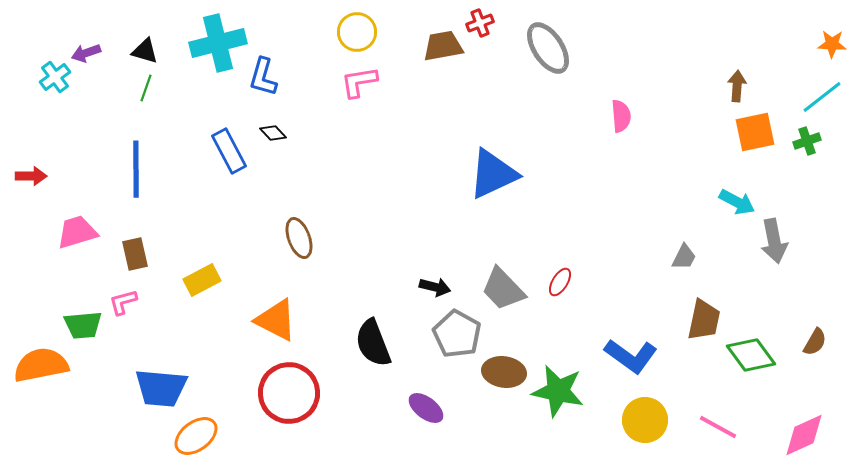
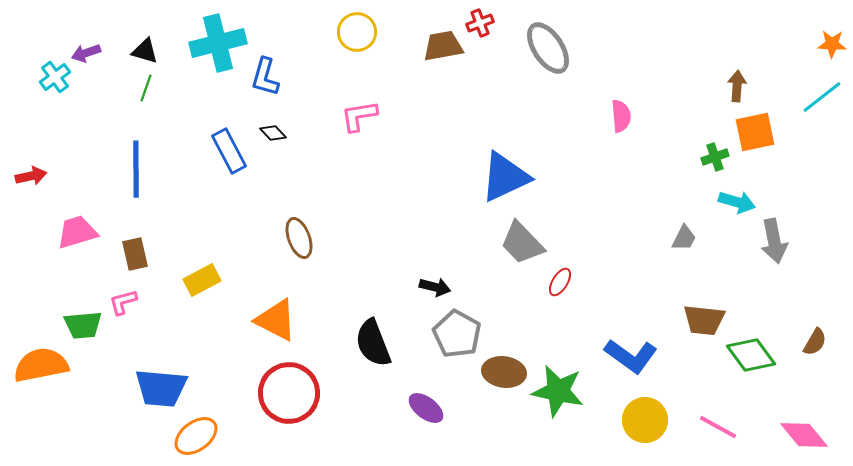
blue L-shape at (263, 77): moved 2 px right
pink L-shape at (359, 82): moved 34 px down
green cross at (807, 141): moved 92 px left, 16 px down
blue triangle at (493, 174): moved 12 px right, 3 px down
red arrow at (31, 176): rotated 12 degrees counterclockwise
cyan arrow at (737, 202): rotated 12 degrees counterclockwise
gray trapezoid at (684, 257): moved 19 px up
gray trapezoid at (503, 289): moved 19 px right, 46 px up
brown trapezoid at (704, 320): rotated 84 degrees clockwise
pink diamond at (804, 435): rotated 75 degrees clockwise
